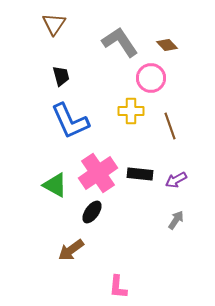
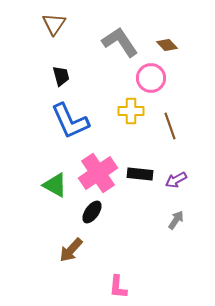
brown arrow: rotated 12 degrees counterclockwise
